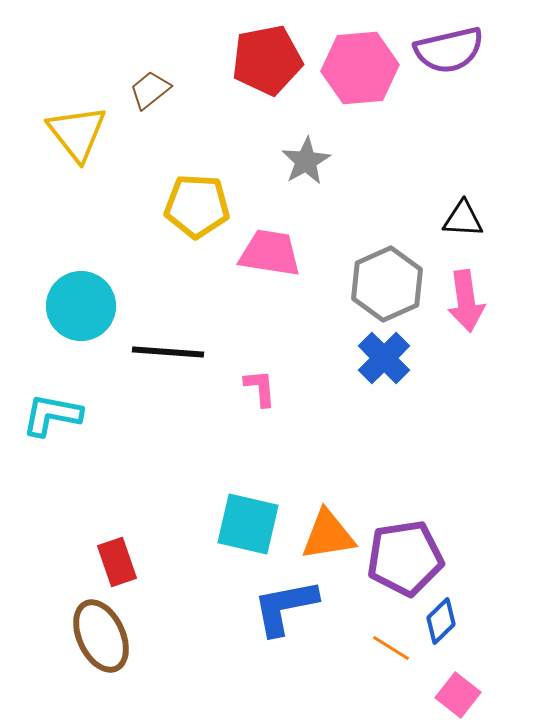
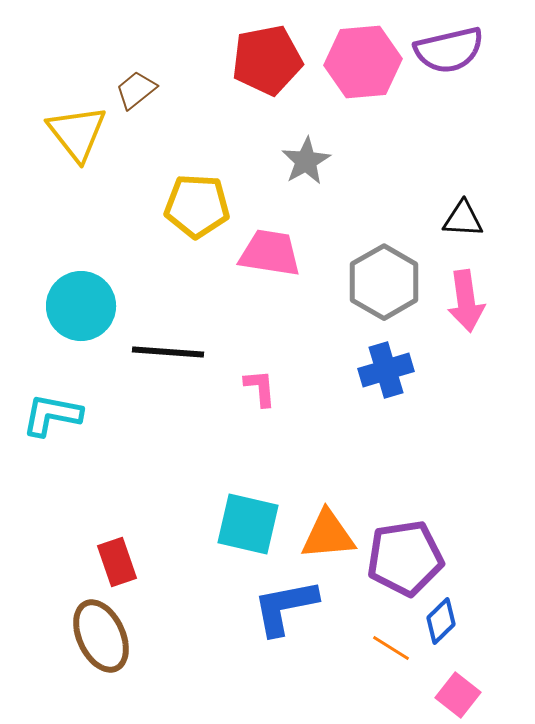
pink hexagon: moved 3 px right, 6 px up
brown trapezoid: moved 14 px left
gray hexagon: moved 3 px left, 2 px up; rotated 6 degrees counterclockwise
blue cross: moved 2 px right, 12 px down; rotated 28 degrees clockwise
orange triangle: rotated 4 degrees clockwise
